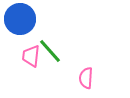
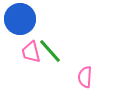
pink trapezoid: moved 4 px up; rotated 20 degrees counterclockwise
pink semicircle: moved 1 px left, 1 px up
